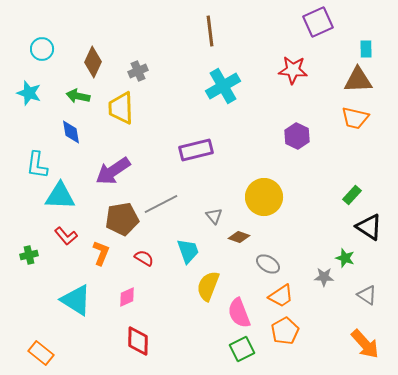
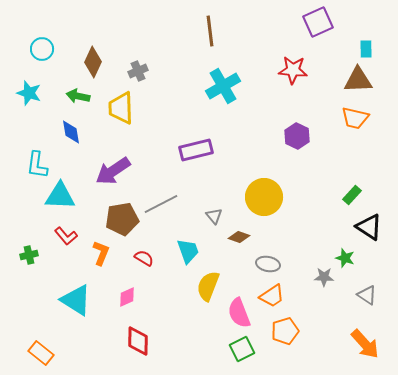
gray ellipse at (268, 264): rotated 20 degrees counterclockwise
orange trapezoid at (281, 296): moved 9 px left
orange pentagon at (285, 331): rotated 12 degrees clockwise
